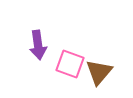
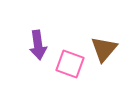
brown triangle: moved 5 px right, 23 px up
